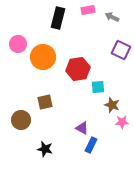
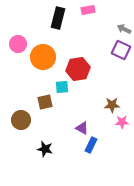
gray arrow: moved 12 px right, 12 px down
cyan square: moved 36 px left
brown star: rotated 21 degrees counterclockwise
